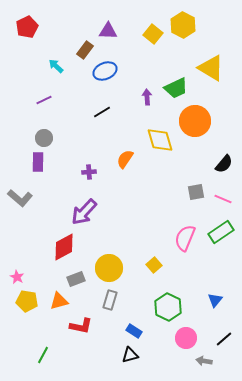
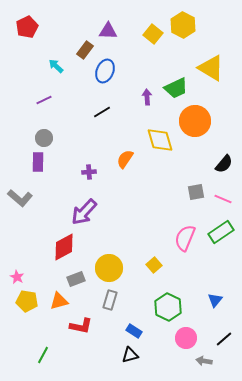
blue ellipse at (105, 71): rotated 45 degrees counterclockwise
